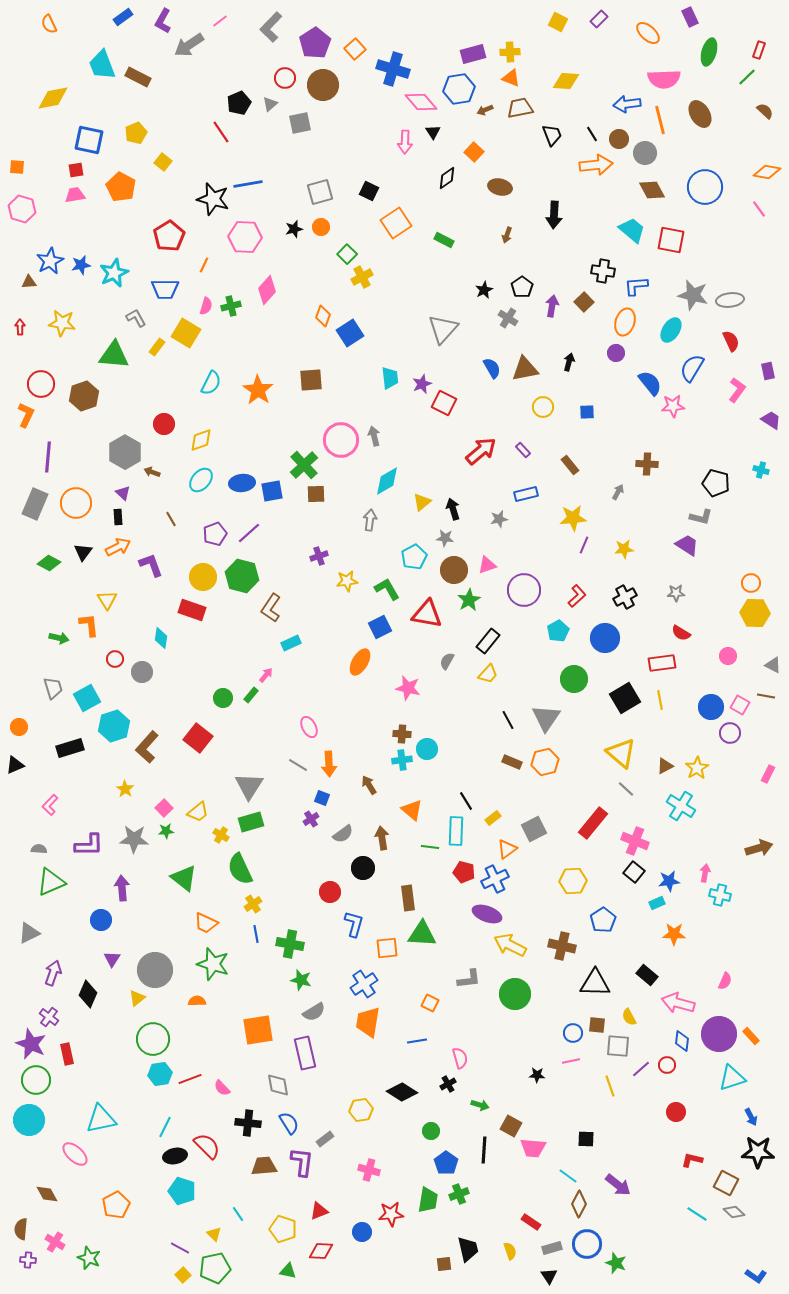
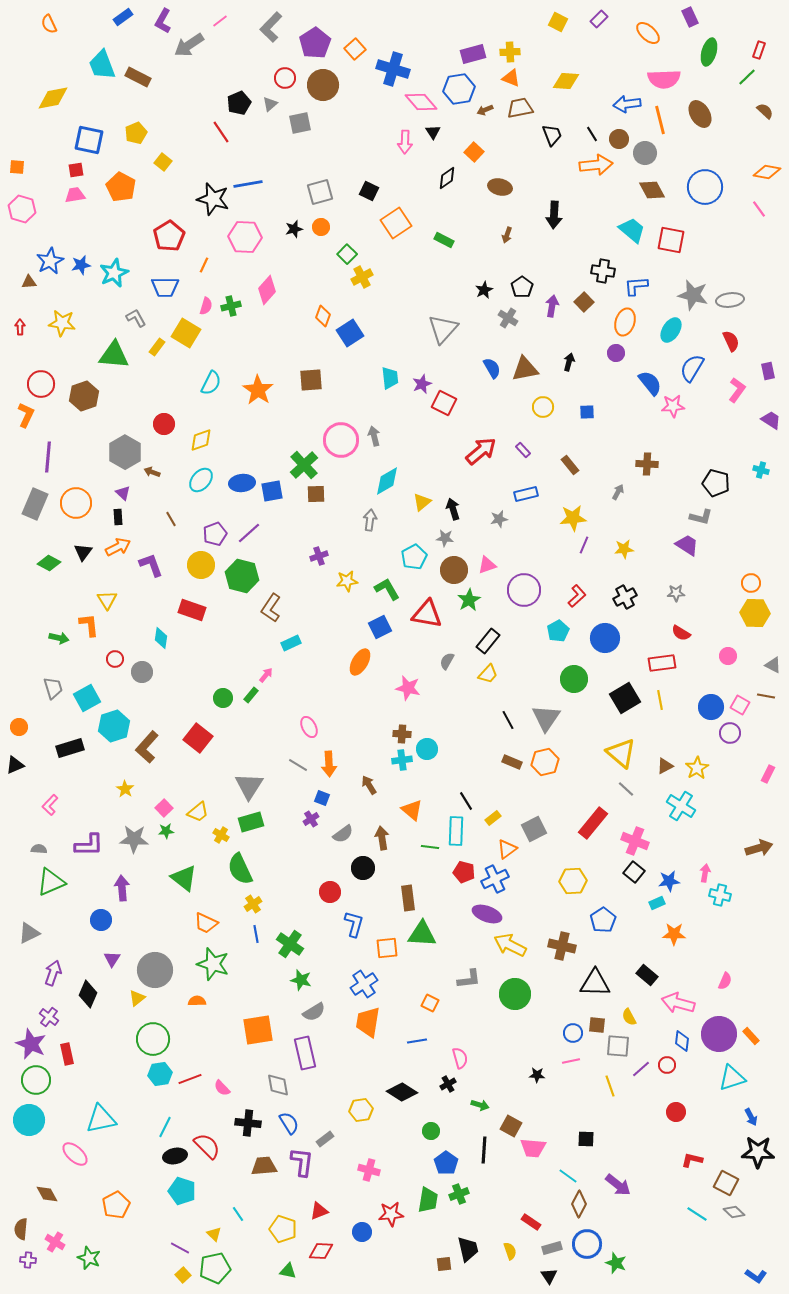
blue trapezoid at (165, 289): moved 2 px up
yellow circle at (203, 577): moved 2 px left, 12 px up
green cross at (290, 944): rotated 24 degrees clockwise
